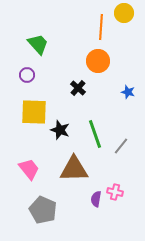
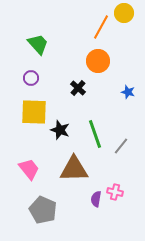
orange line: rotated 25 degrees clockwise
purple circle: moved 4 px right, 3 px down
